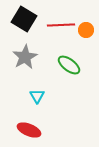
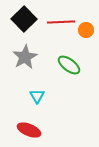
black square: rotated 15 degrees clockwise
red line: moved 3 px up
